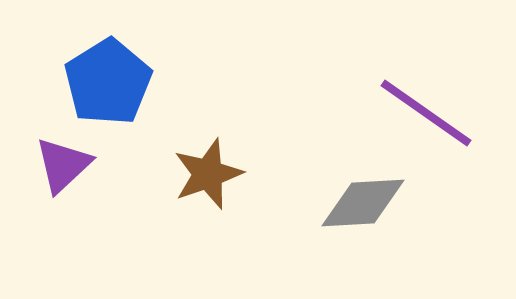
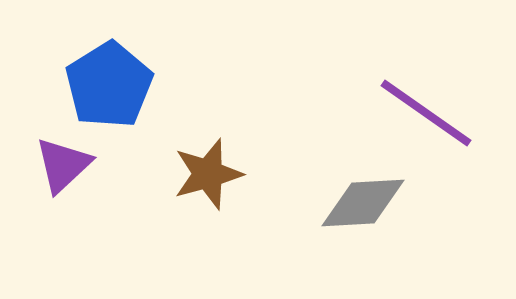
blue pentagon: moved 1 px right, 3 px down
brown star: rotated 4 degrees clockwise
